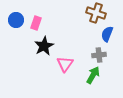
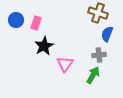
brown cross: moved 2 px right
